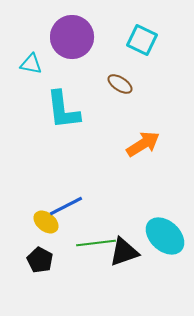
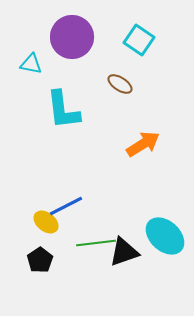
cyan square: moved 3 px left; rotated 8 degrees clockwise
black pentagon: rotated 10 degrees clockwise
